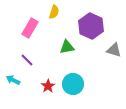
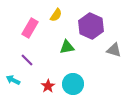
yellow semicircle: moved 2 px right, 3 px down; rotated 16 degrees clockwise
